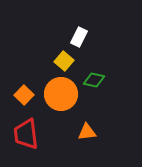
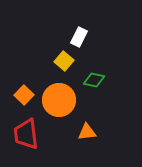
orange circle: moved 2 px left, 6 px down
